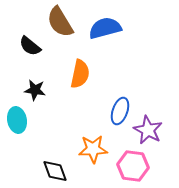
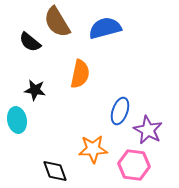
brown semicircle: moved 3 px left
black semicircle: moved 4 px up
pink hexagon: moved 1 px right, 1 px up
